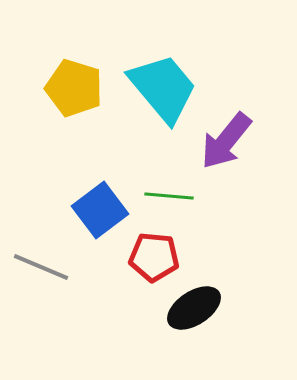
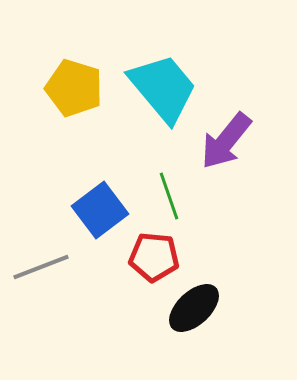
green line: rotated 66 degrees clockwise
gray line: rotated 44 degrees counterclockwise
black ellipse: rotated 10 degrees counterclockwise
